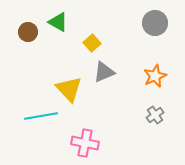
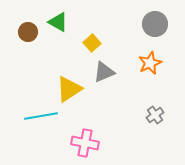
gray circle: moved 1 px down
orange star: moved 5 px left, 13 px up
yellow triangle: rotated 40 degrees clockwise
